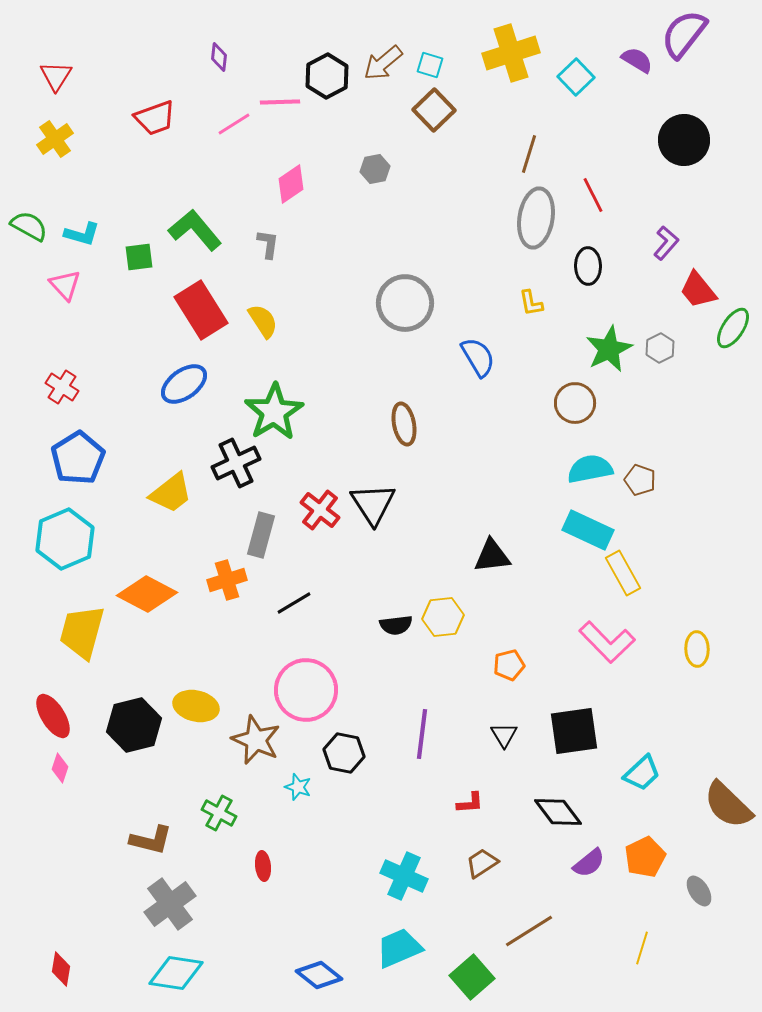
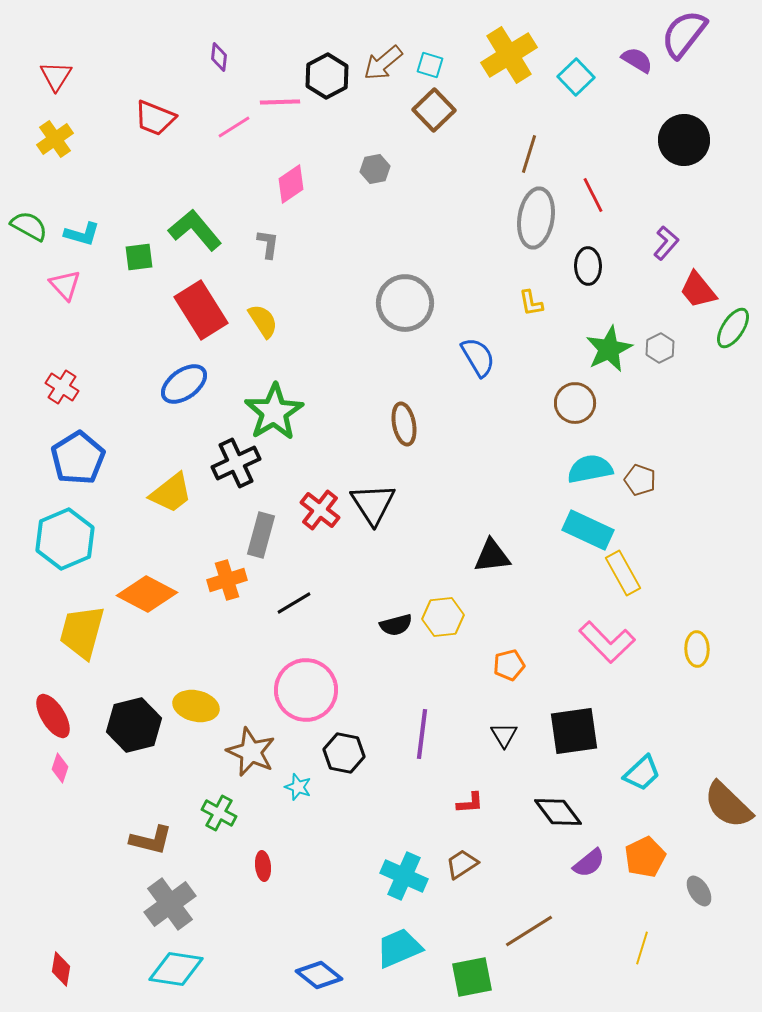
yellow cross at (511, 53): moved 2 px left, 2 px down; rotated 14 degrees counterclockwise
red trapezoid at (155, 118): rotated 42 degrees clockwise
pink line at (234, 124): moved 3 px down
black semicircle at (396, 625): rotated 8 degrees counterclockwise
brown star at (256, 740): moved 5 px left, 12 px down
brown trapezoid at (482, 863): moved 20 px left, 1 px down
cyan diamond at (176, 973): moved 4 px up
green square at (472, 977): rotated 30 degrees clockwise
